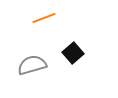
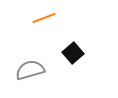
gray semicircle: moved 2 px left, 5 px down
